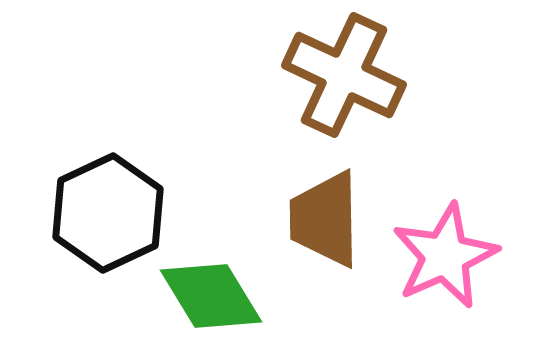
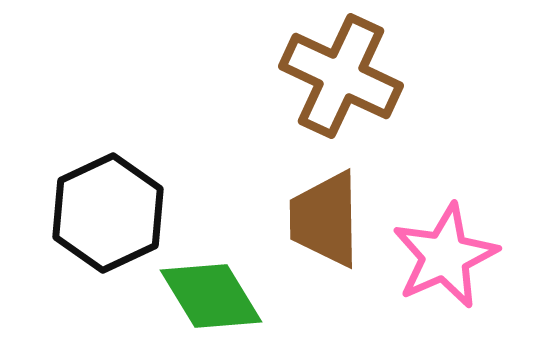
brown cross: moved 3 px left, 1 px down
